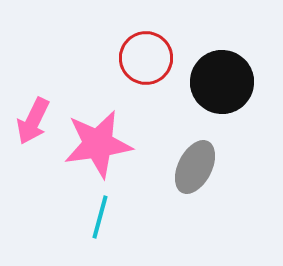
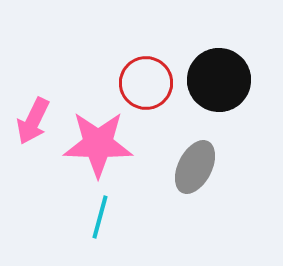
red circle: moved 25 px down
black circle: moved 3 px left, 2 px up
pink star: rotated 10 degrees clockwise
